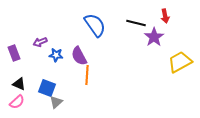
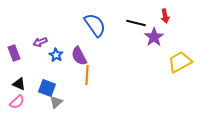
blue star: rotated 24 degrees clockwise
